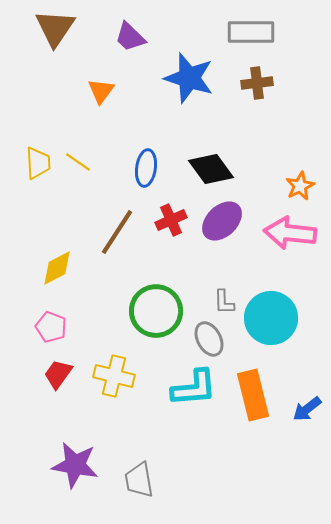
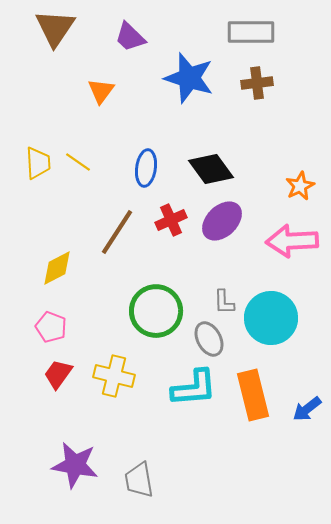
pink arrow: moved 2 px right, 8 px down; rotated 9 degrees counterclockwise
